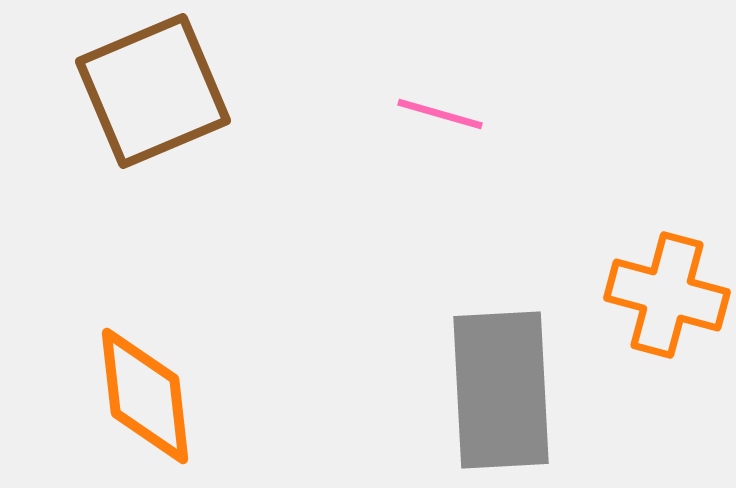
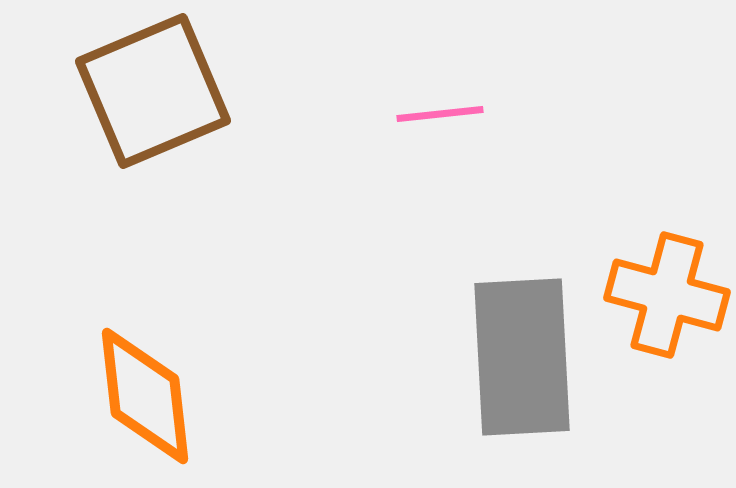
pink line: rotated 22 degrees counterclockwise
gray rectangle: moved 21 px right, 33 px up
